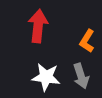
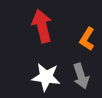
red arrow: moved 4 px right; rotated 20 degrees counterclockwise
orange L-shape: moved 2 px up
